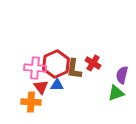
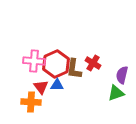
pink cross: moved 1 px left, 7 px up
